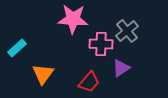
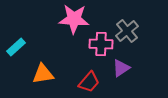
pink star: moved 1 px right
cyan rectangle: moved 1 px left, 1 px up
orange triangle: rotated 45 degrees clockwise
